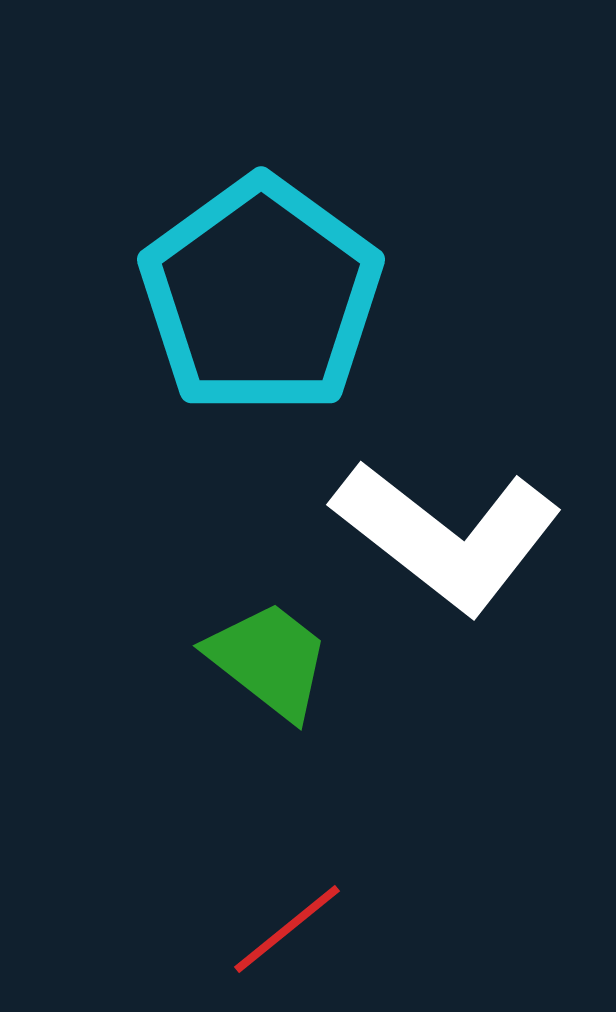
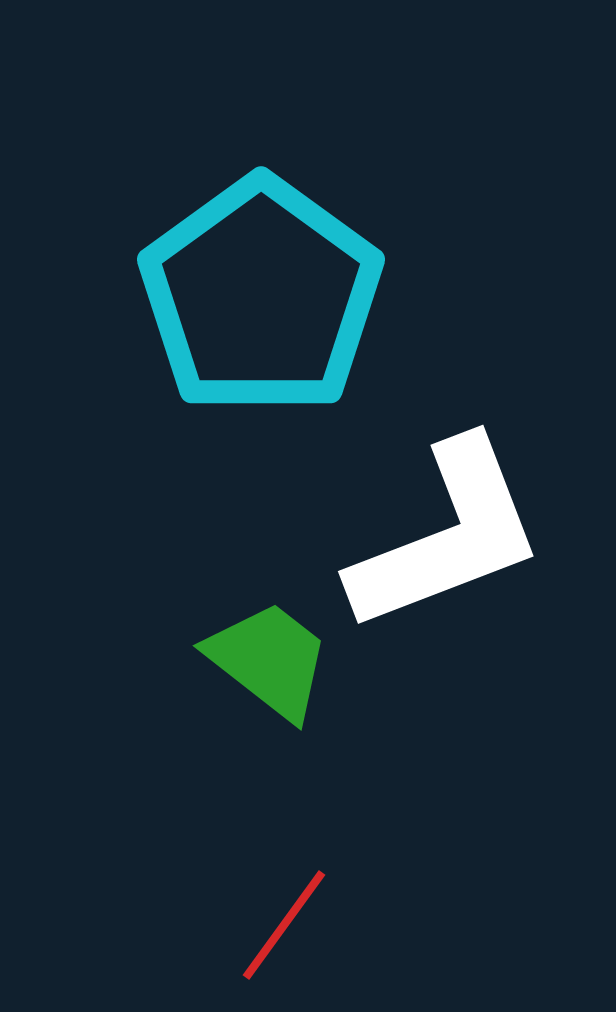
white L-shape: rotated 59 degrees counterclockwise
red line: moved 3 px left, 4 px up; rotated 15 degrees counterclockwise
